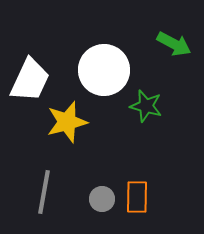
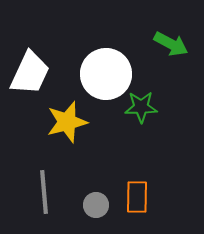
green arrow: moved 3 px left
white circle: moved 2 px right, 4 px down
white trapezoid: moved 7 px up
green star: moved 5 px left, 1 px down; rotated 16 degrees counterclockwise
gray line: rotated 15 degrees counterclockwise
gray circle: moved 6 px left, 6 px down
